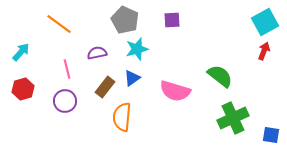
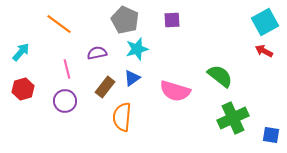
red arrow: rotated 84 degrees counterclockwise
